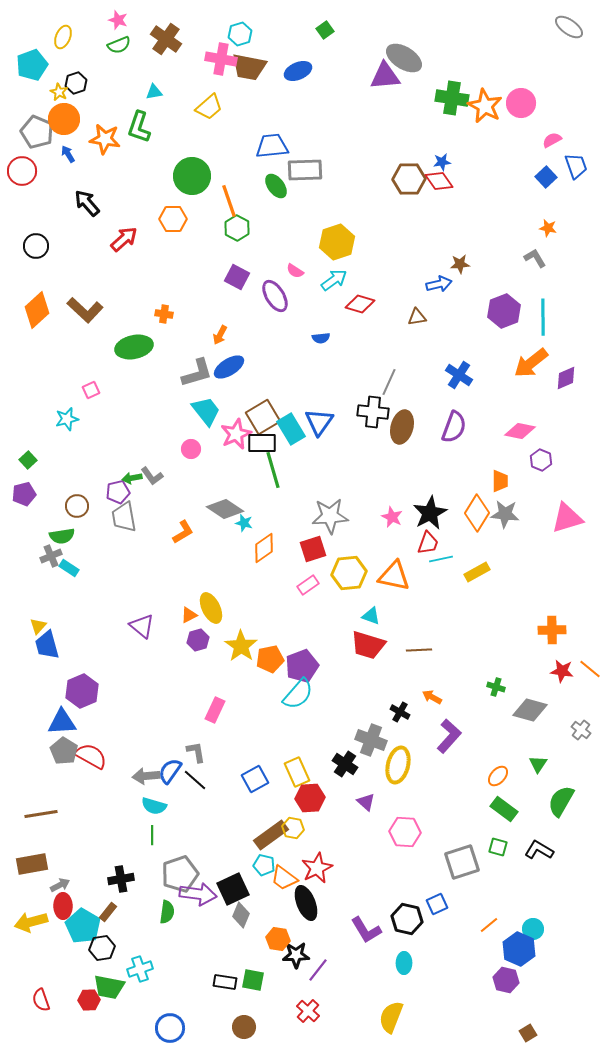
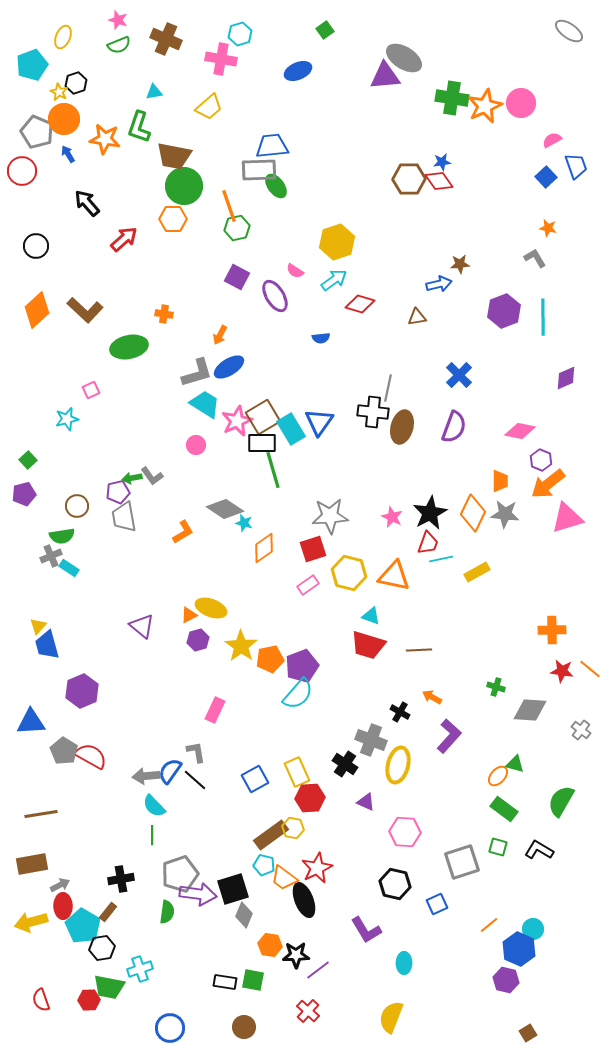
gray ellipse at (569, 27): moved 4 px down
brown cross at (166, 39): rotated 12 degrees counterclockwise
brown trapezoid at (249, 67): moved 75 px left, 89 px down
orange star at (485, 106): rotated 20 degrees clockwise
gray rectangle at (305, 170): moved 46 px left
green circle at (192, 176): moved 8 px left, 10 px down
orange line at (229, 201): moved 5 px down
green hexagon at (237, 228): rotated 20 degrees clockwise
green ellipse at (134, 347): moved 5 px left
orange arrow at (531, 363): moved 17 px right, 121 px down
blue cross at (459, 375): rotated 12 degrees clockwise
gray line at (389, 382): moved 1 px left, 6 px down; rotated 12 degrees counterclockwise
cyan trapezoid at (206, 411): moved 1 px left, 7 px up; rotated 20 degrees counterclockwise
pink star at (236, 434): moved 1 px right, 13 px up
pink circle at (191, 449): moved 5 px right, 4 px up
orange diamond at (477, 513): moved 4 px left; rotated 6 degrees counterclockwise
yellow hexagon at (349, 573): rotated 20 degrees clockwise
yellow ellipse at (211, 608): rotated 44 degrees counterclockwise
gray diamond at (530, 710): rotated 12 degrees counterclockwise
blue triangle at (62, 722): moved 31 px left
green triangle at (538, 764): moved 23 px left; rotated 48 degrees counterclockwise
purple triangle at (366, 802): rotated 18 degrees counterclockwise
cyan semicircle at (154, 806): rotated 30 degrees clockwise
black square at (233, 889): rotated 8 degrees clockwise
black ellipse at (306, 903): moved 2 px left, 3 px up
gray diamond at (241, 915): moved 3 px right
black hexagon at (407, 919): moved 12 px left, 35 px up
orange hexagon at (278, 939): moved 8 px left, 6 px down
purple line at (318, 970): rotated 15 degrees clockwise
